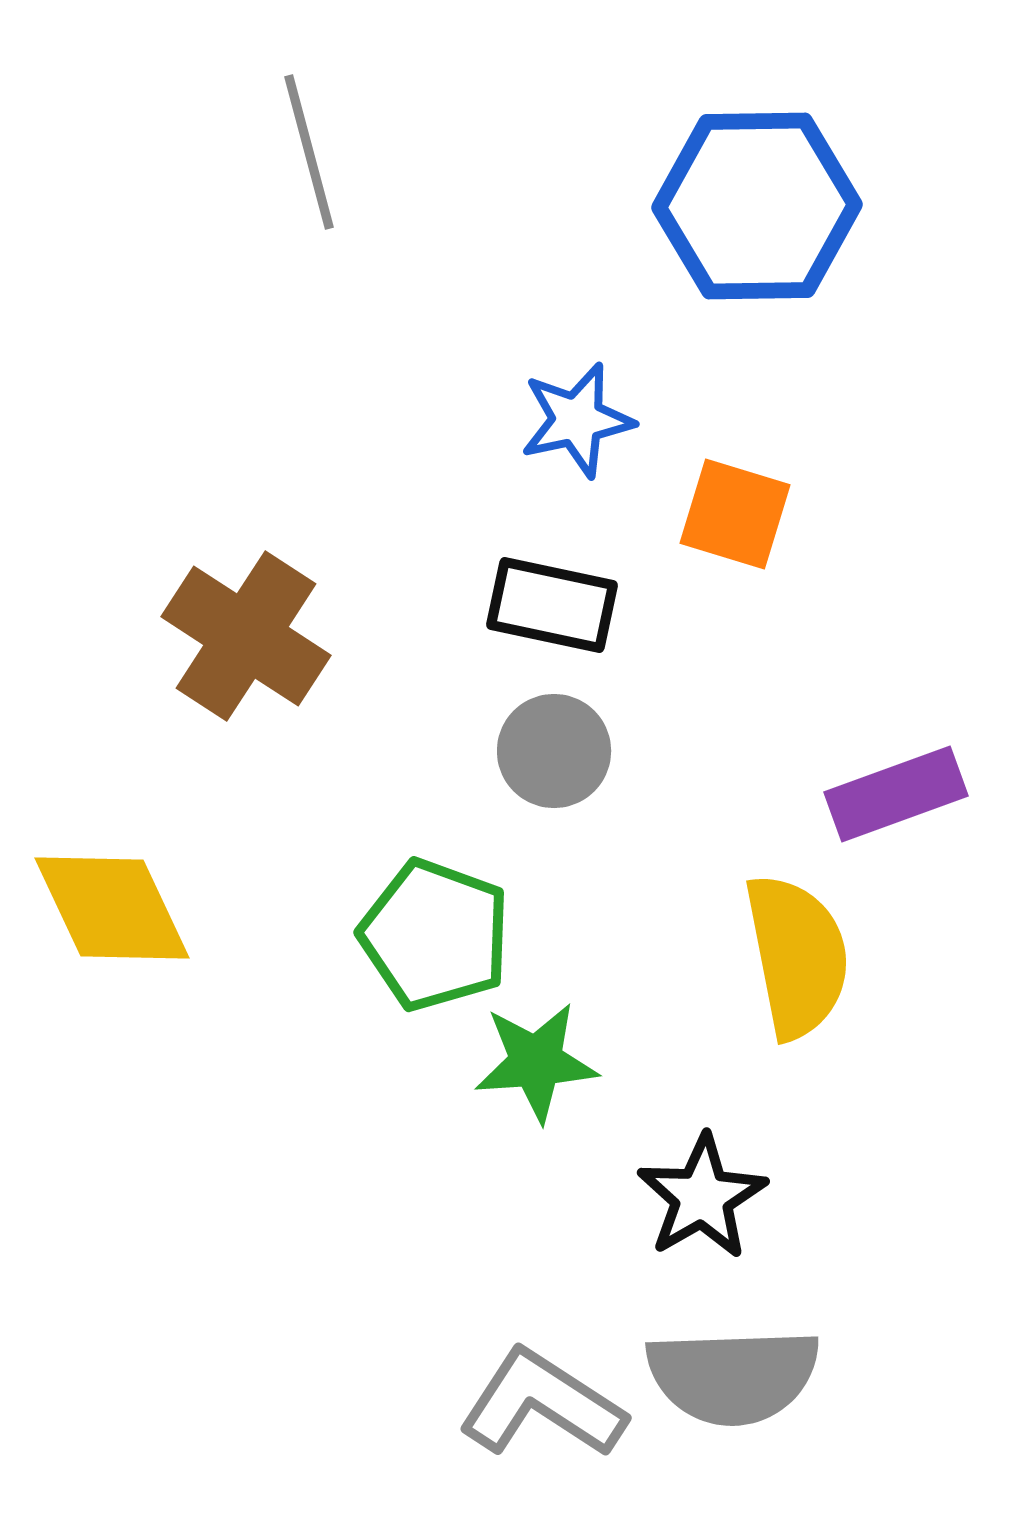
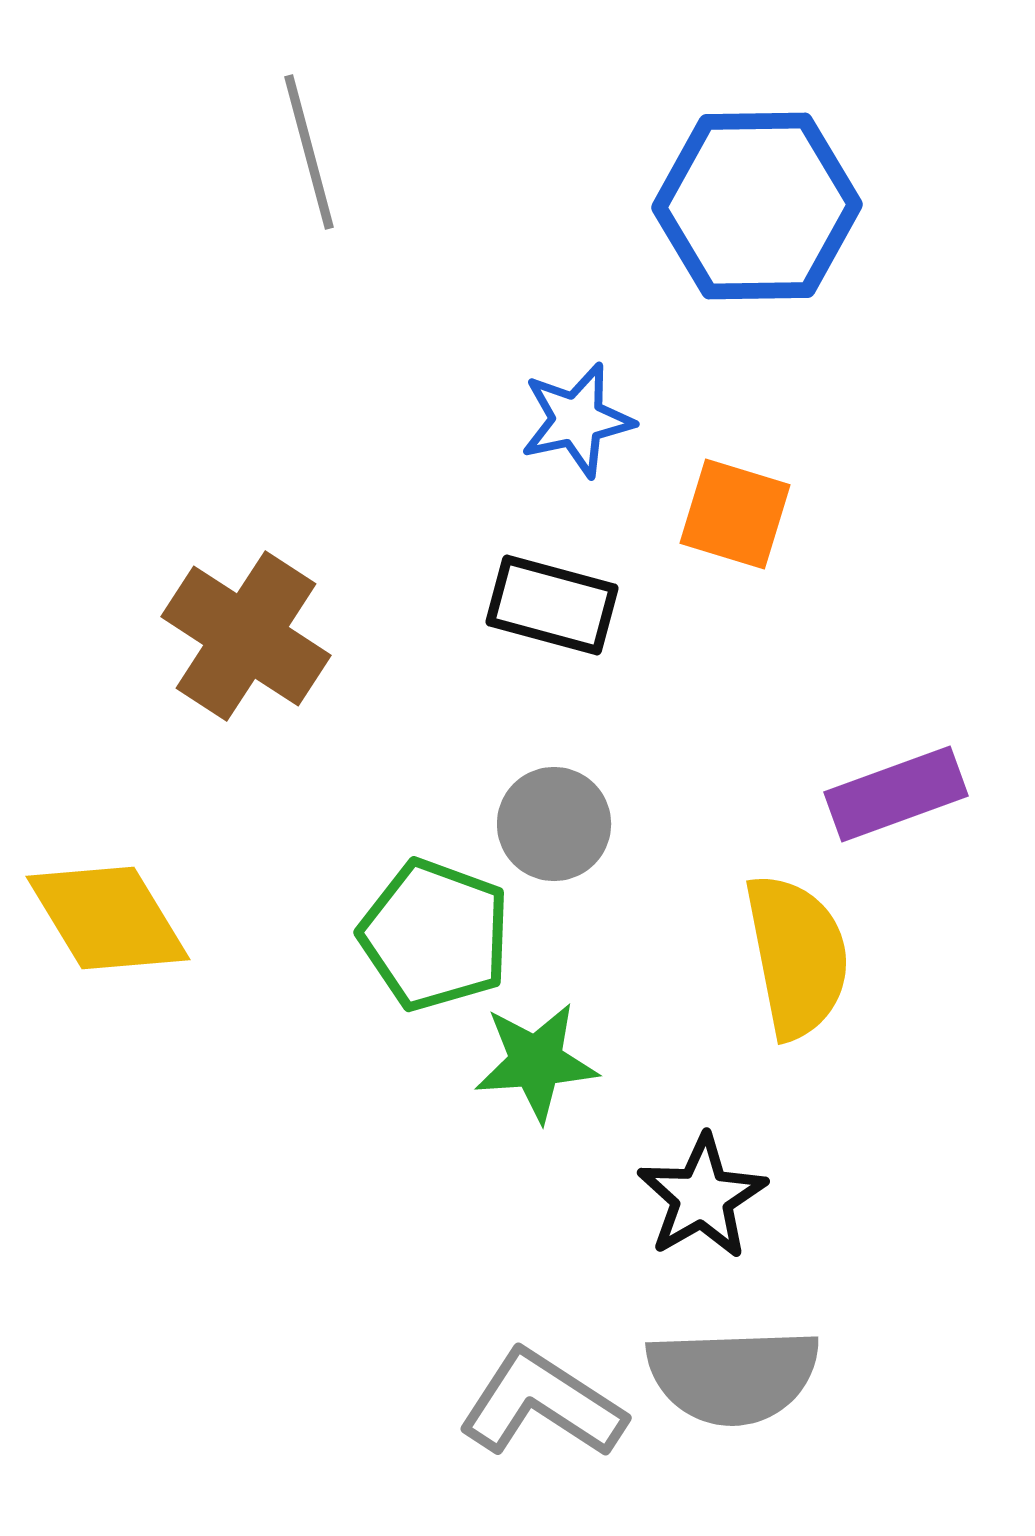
black rectangle: rotated 3 degrees clockwise
gray circle: moved 73 px down
yellow diamond: moved 4 px left, 10 px down; rotated 6 degrees counterclockwise
